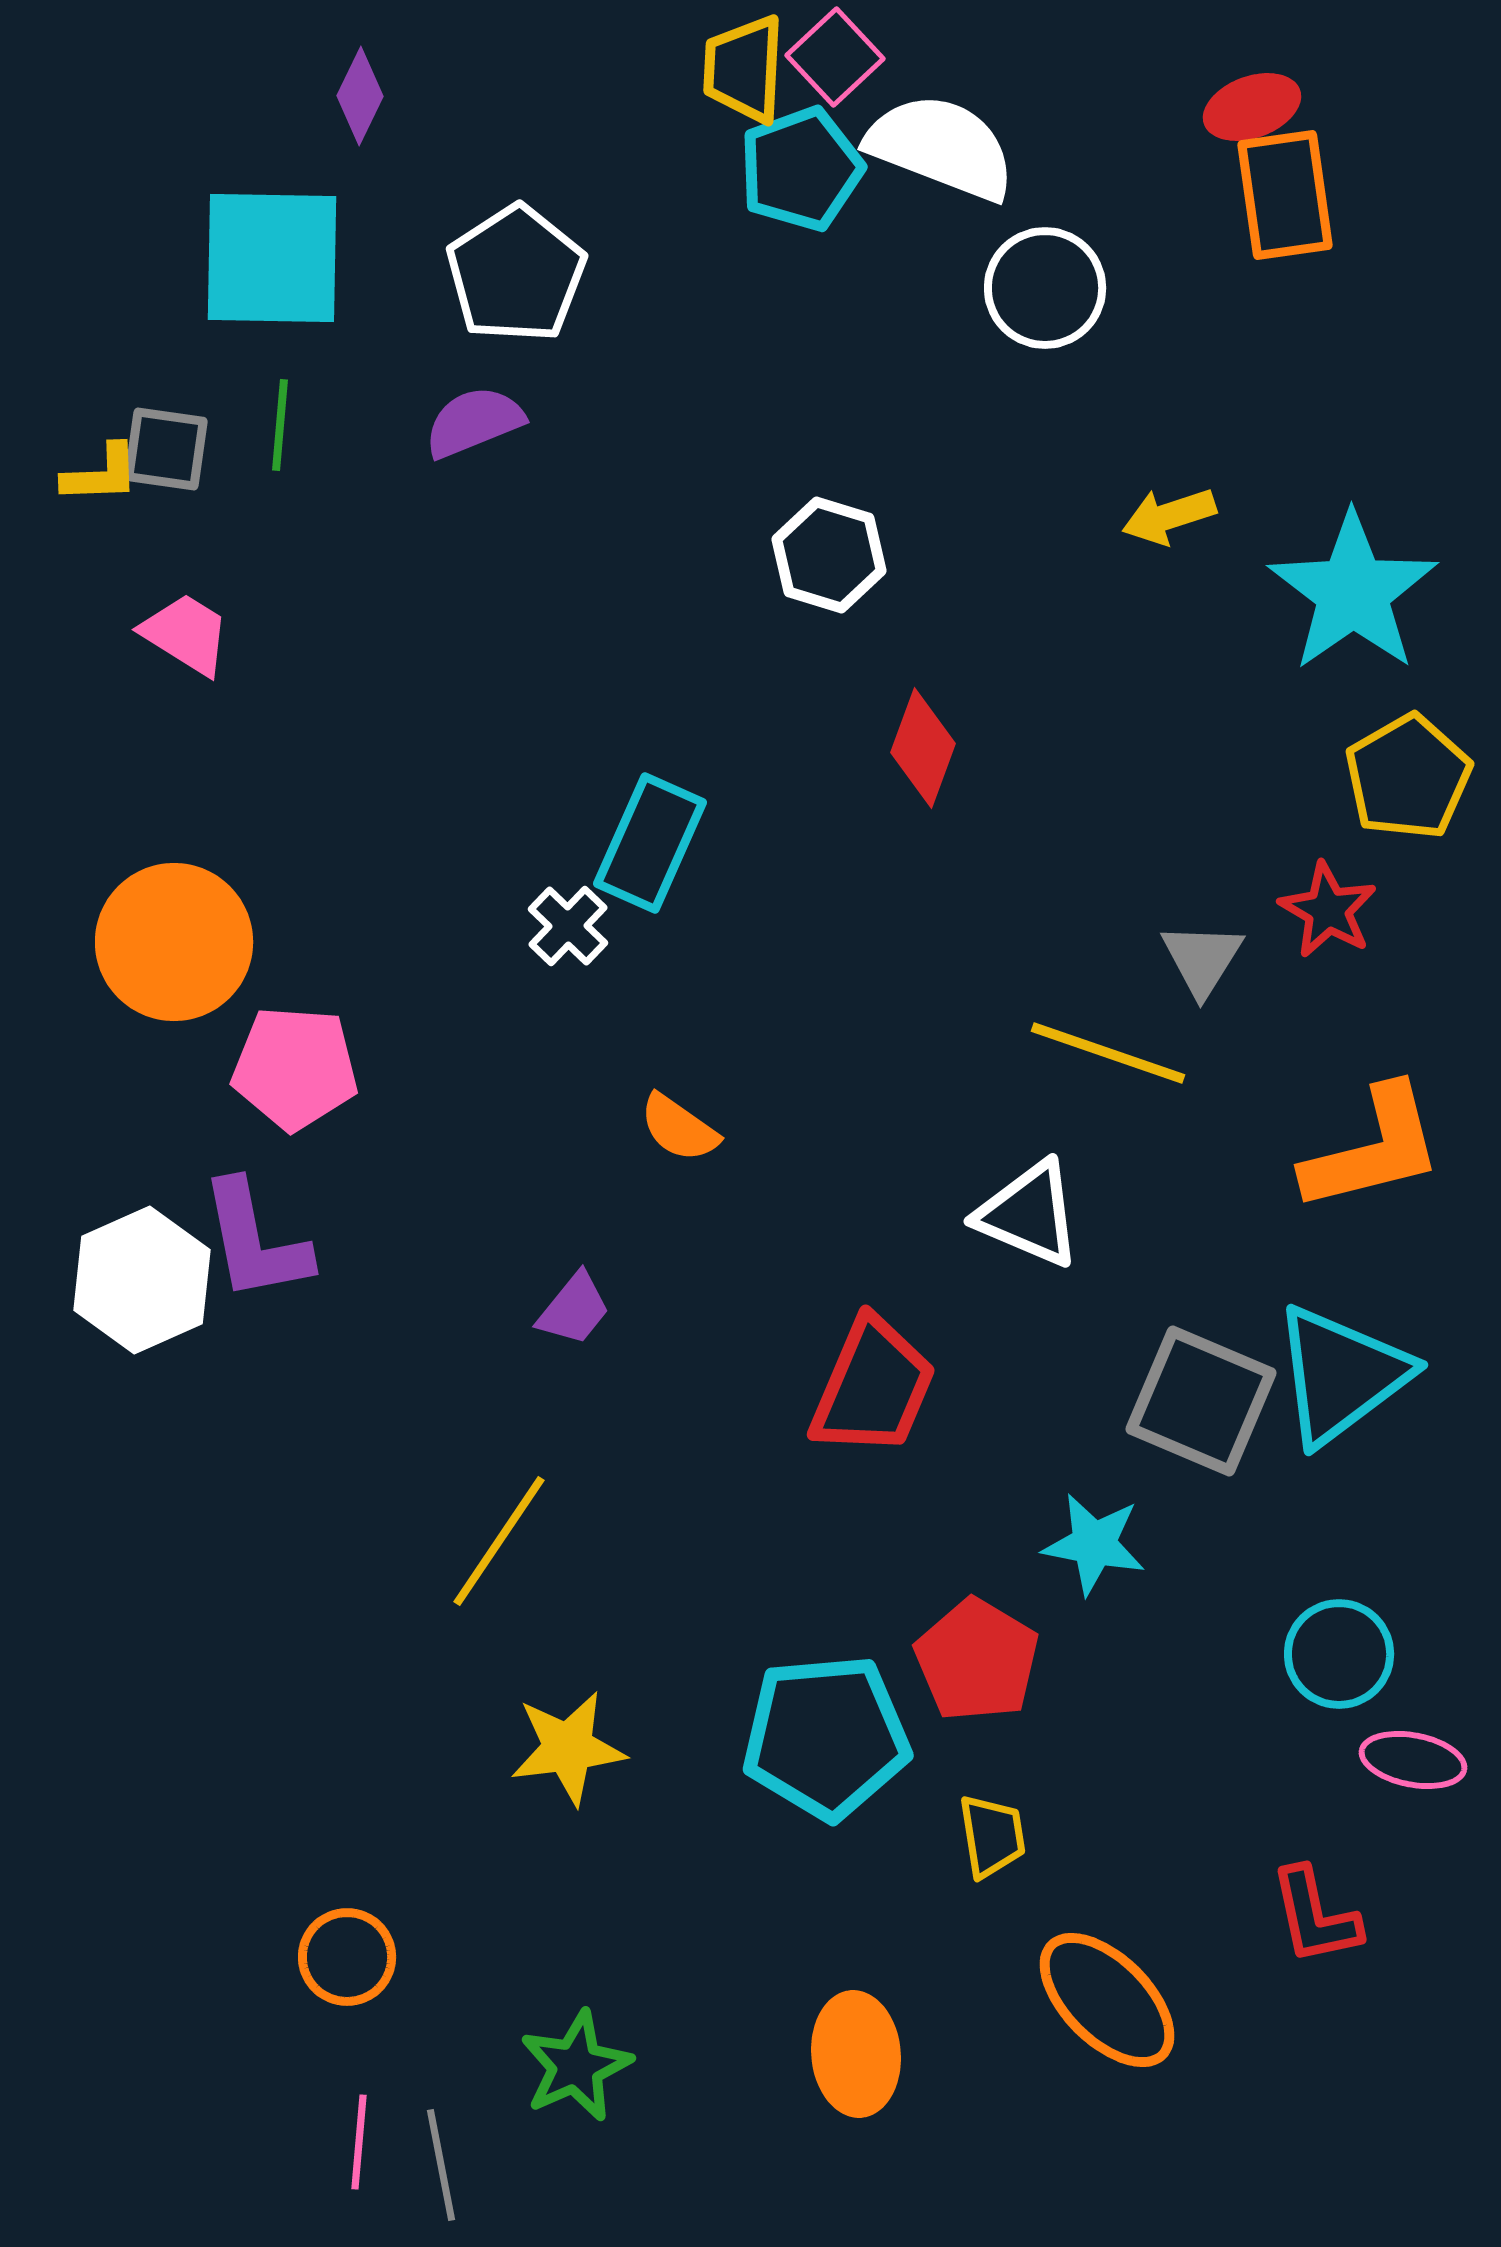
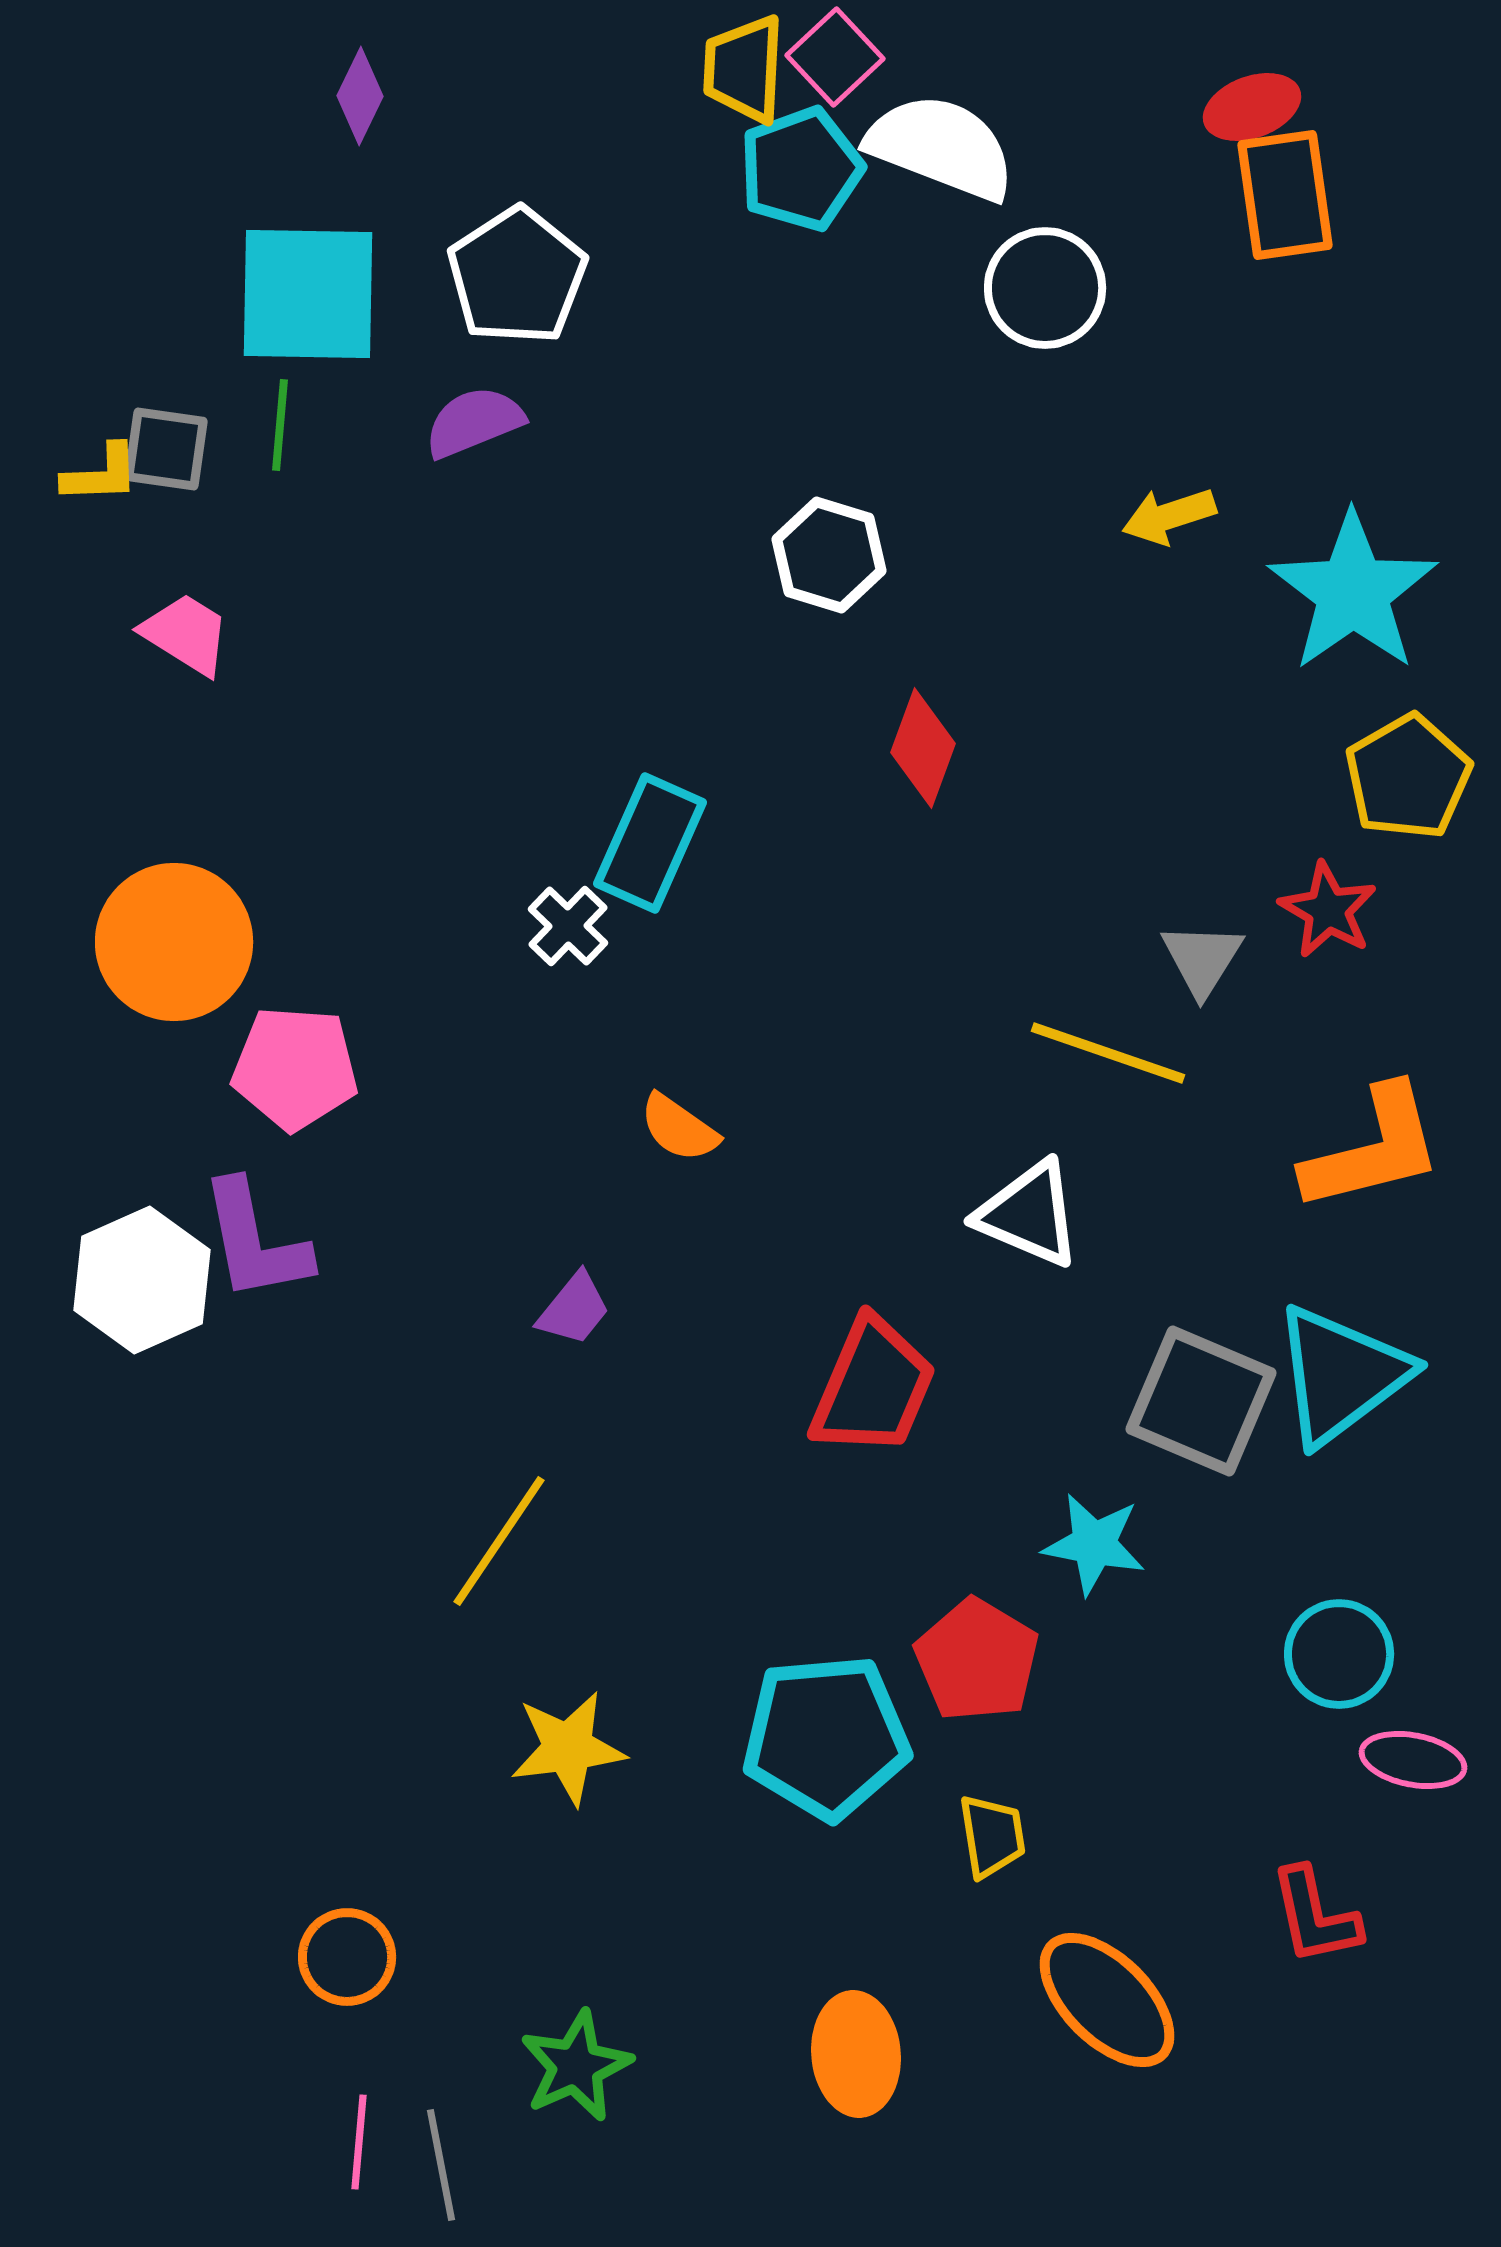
cyan square at (272, 258): moved 36 px right, 36 px down
white pentagon at (516, 274): moved 1 px right, 2 px down
